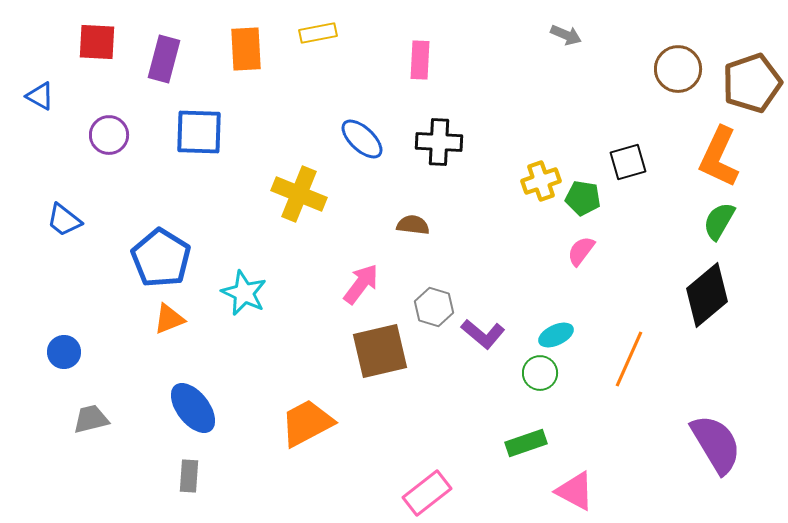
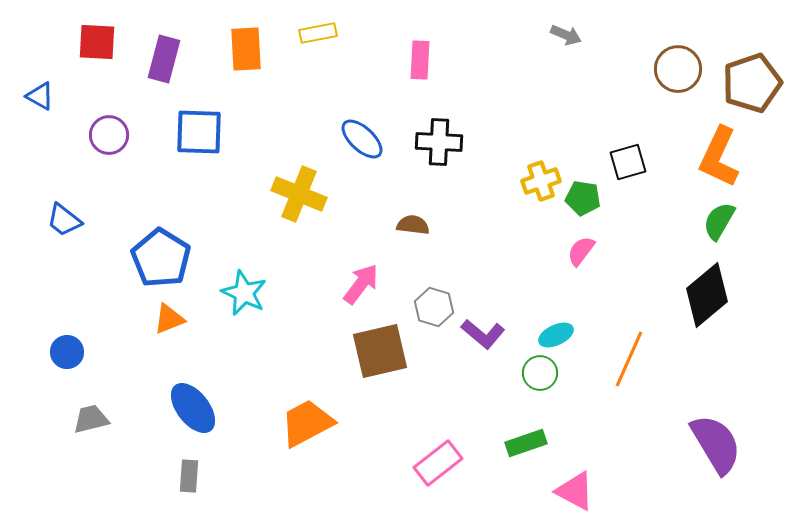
blue circle at (64, 352): moved 3 px right
pink rectangle at (427, 493): moved 11 px right, 30 px up
